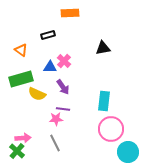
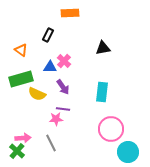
black rectangle: rotated 48 degrees counterclockwise
cyan rectangle: moved 2 px left, 9 px up
gray line: moved 4 px left
